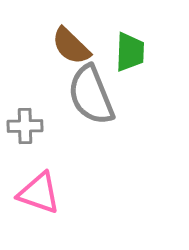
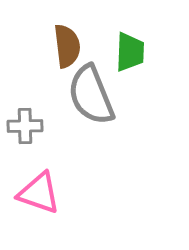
brown semicircle: moved 4 px left; rotated 141 degrees counterclockwise
